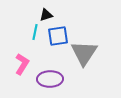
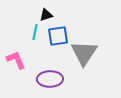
pink L-shape: moved 6 px left, 4 px up; rotated 55 degrees counterclockwise
